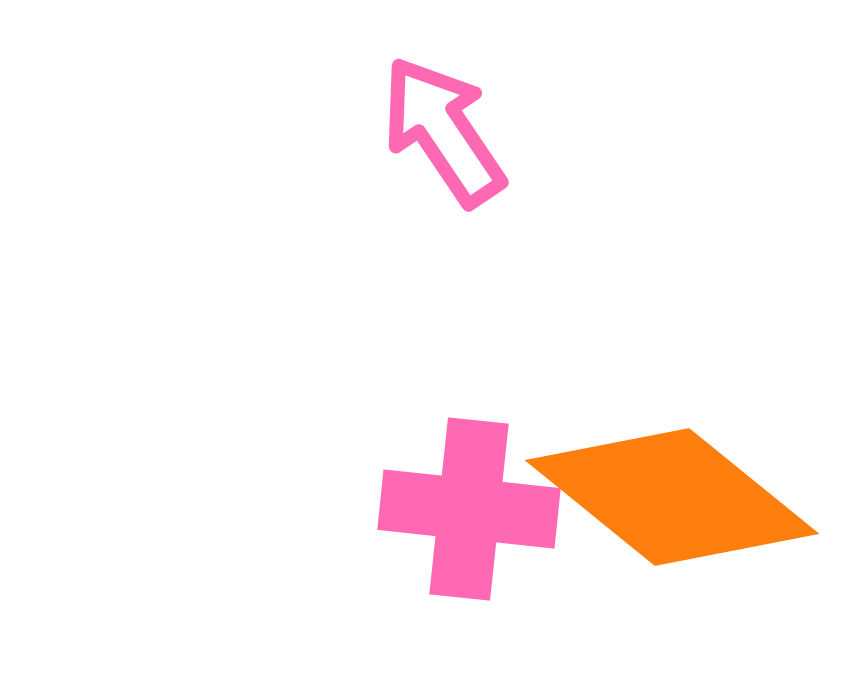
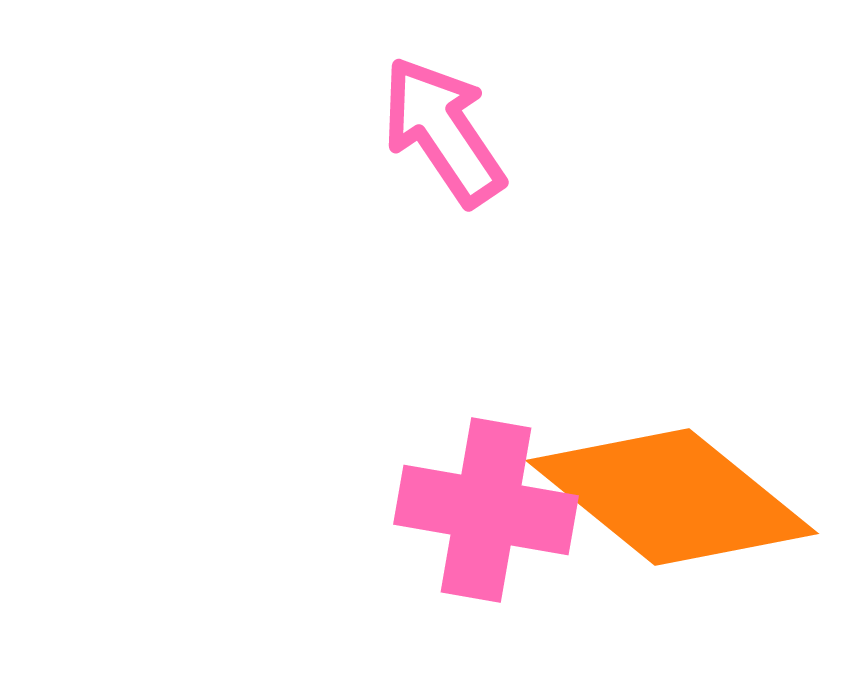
pink cross: moved 17 px right, 1 px down; rotated 4 degrees clockwise
